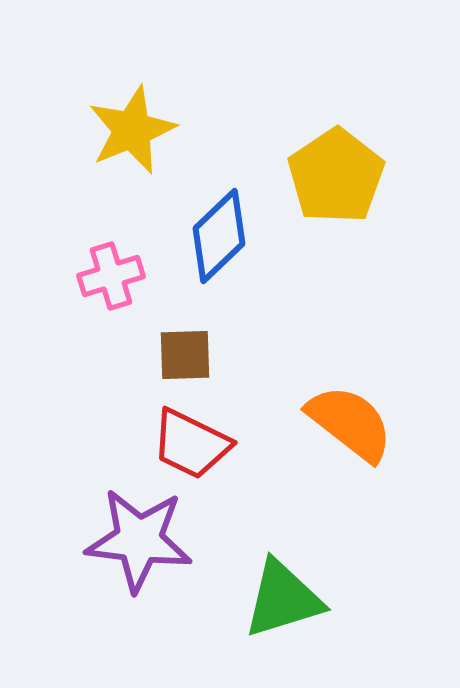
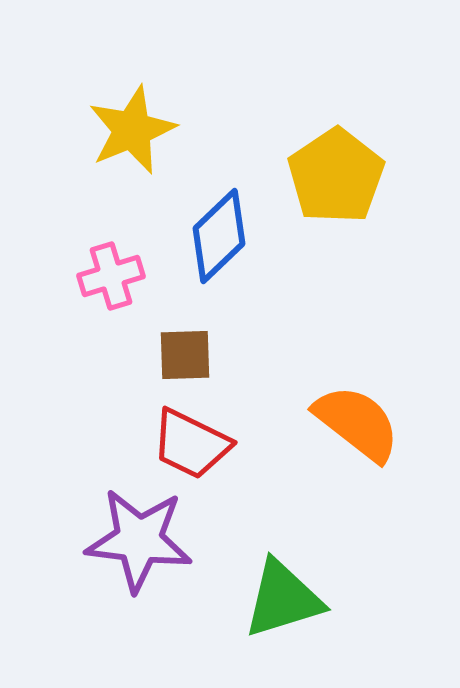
orange semicircle: moved 7 px right
